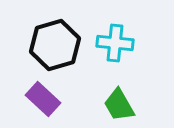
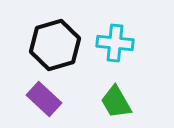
purple rectangle: moved 1 px right
green trapezoid: moved 3 px left, 3 px up
